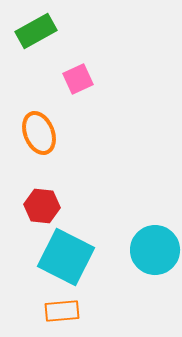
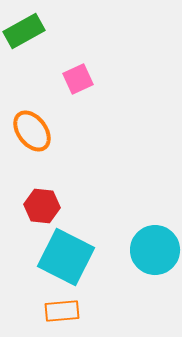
green rectangle: moved 12 px left
orange ellipse: moved 7 px left, 2 px up; rotated 15 degrees counterclockwise
